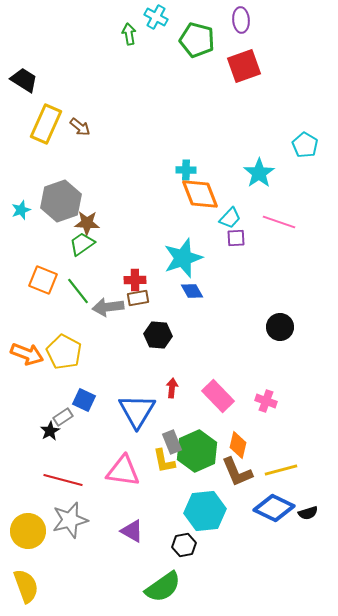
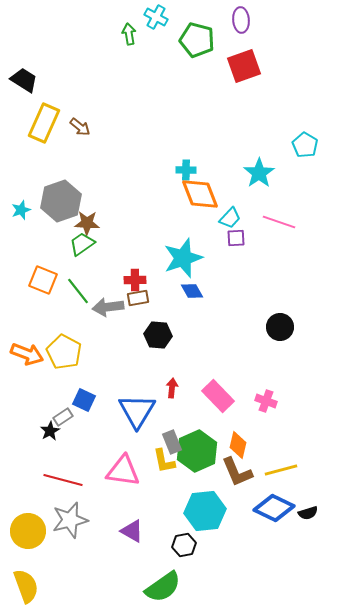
yellow rectangle at (46, 124): moved 2 px left, 1 px up
